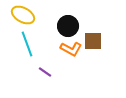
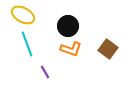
brown square: moved 15 px right, 8 px down; rotated 36 degrees clockwise
orange L-shape: rotated 10 degrees counterclockwise
purple line: rotated 24 degrees clockwise
